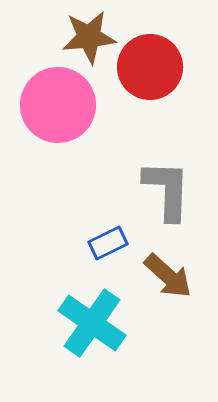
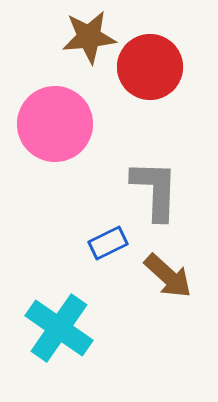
pink circle: moved 3 px left, 19 px down
gray L-shape: moved 12 px left
cyan cross: moved 33 px left, 5 px down
